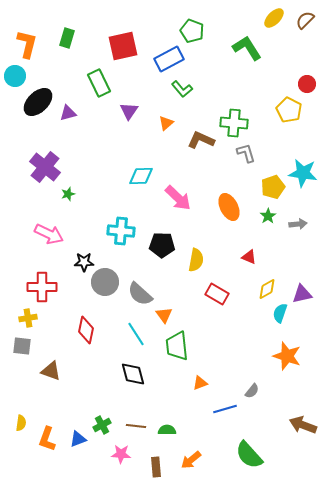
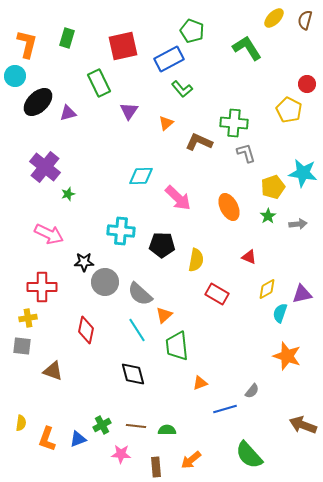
brown semicircle at (305, 20): rotated 30 degrees counterclockwise
brown L-shape at (201, 140): moved 2 px left, 2 px down
orange triangle at (164, 315): rotated 24 degrees clockwise
cyan line at (136, 334): moved 1 px right, 4 px up
brown triangle at (51, 371): moved 2 px right
